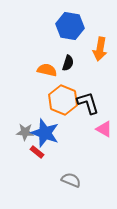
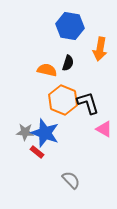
gray semicircle: rotated 24 degrees clockwise
